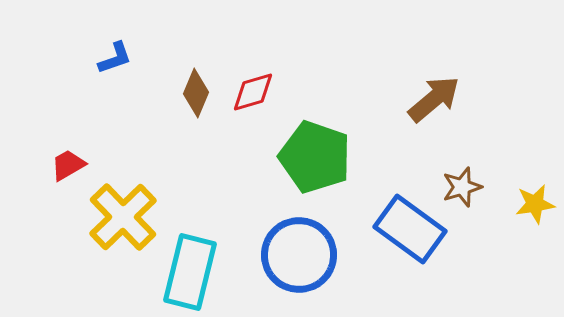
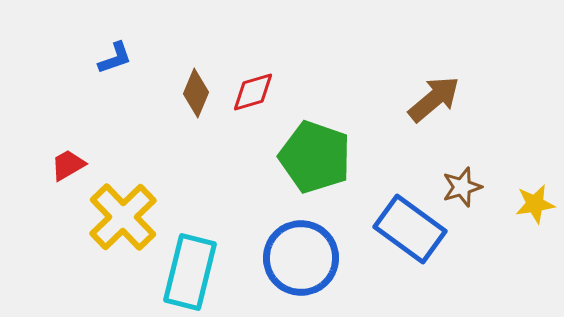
blue circle: moved 2 px right, 3 px down
